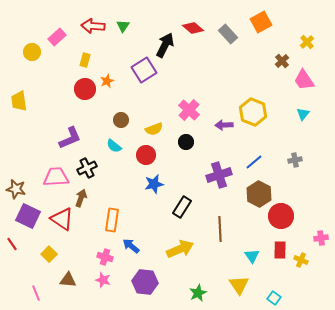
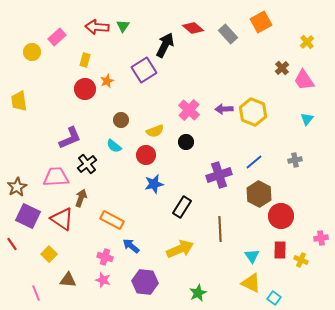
red arrow at (93, 26): moved 4 px right, 1 px down
brown cross at (282, 61): moved 7 px down
cyan triangle at (303, 114): moved 4 px right, 5 px down
purple arrow at (224, 125): moved 16 px up
yellow semicircle at (154, 129): moved 1 px right, 2 px down
black cross at (87, 168): moved 4 px up; rotated 12 degrees counterclockwise
brown star at (16, 189): moved 1 px right, 2 px up; rotated 30 degrees clockwise
orange rectangle at (112, 220): rotated 70 degrees counterclockwise
yellow triangle at (239, 285): moved 12 px right, 2 px up; rotated 30 degrees counterclockwise
